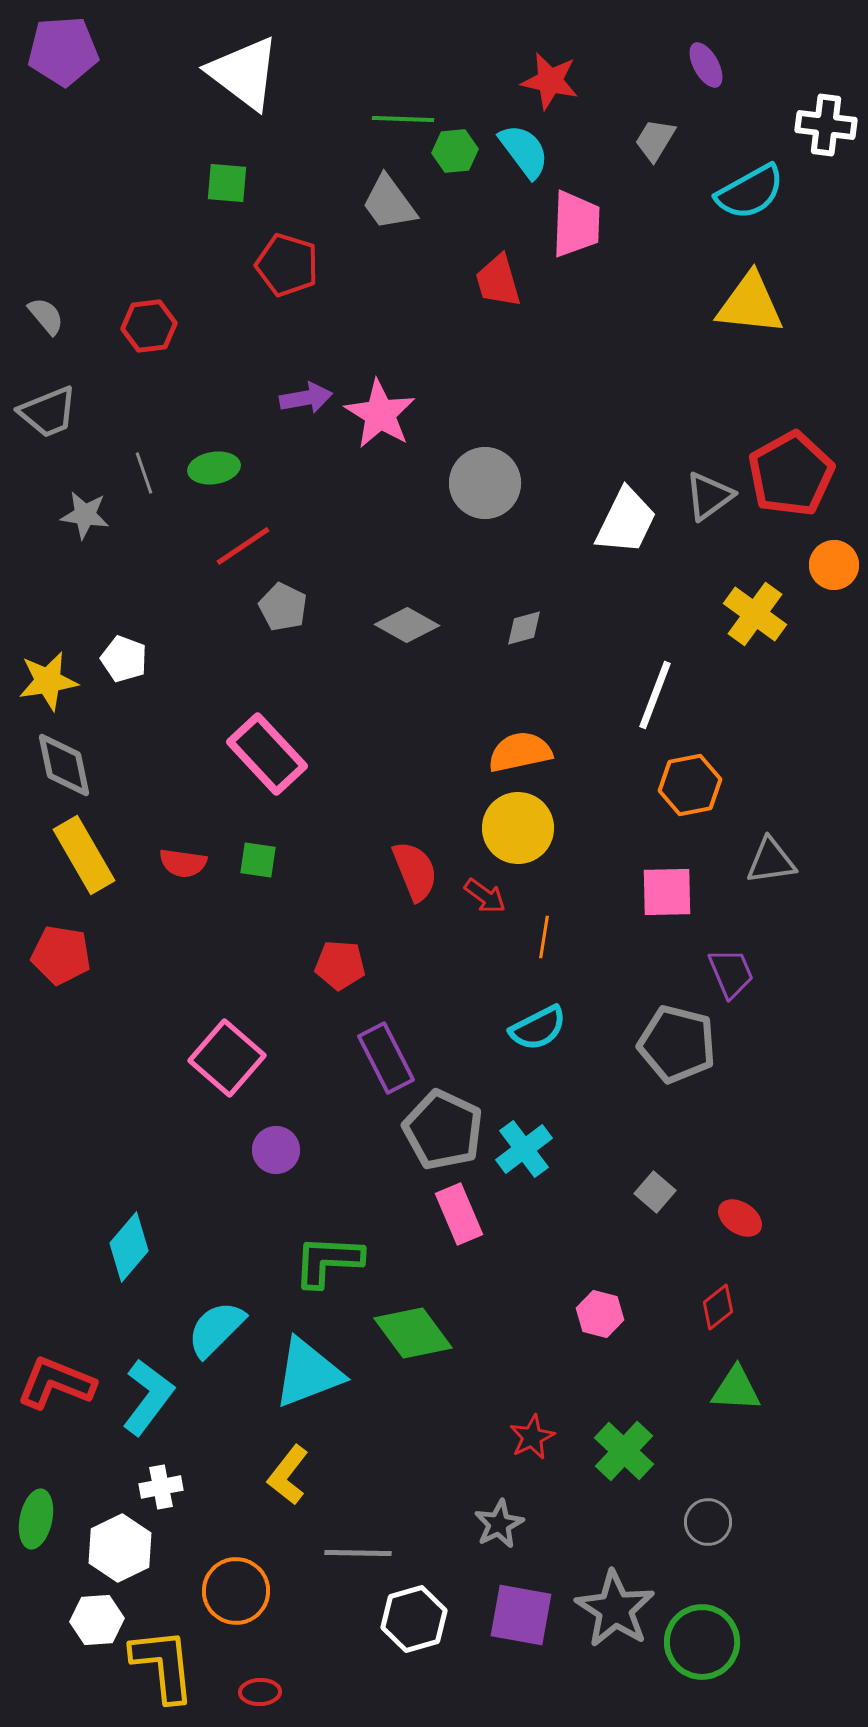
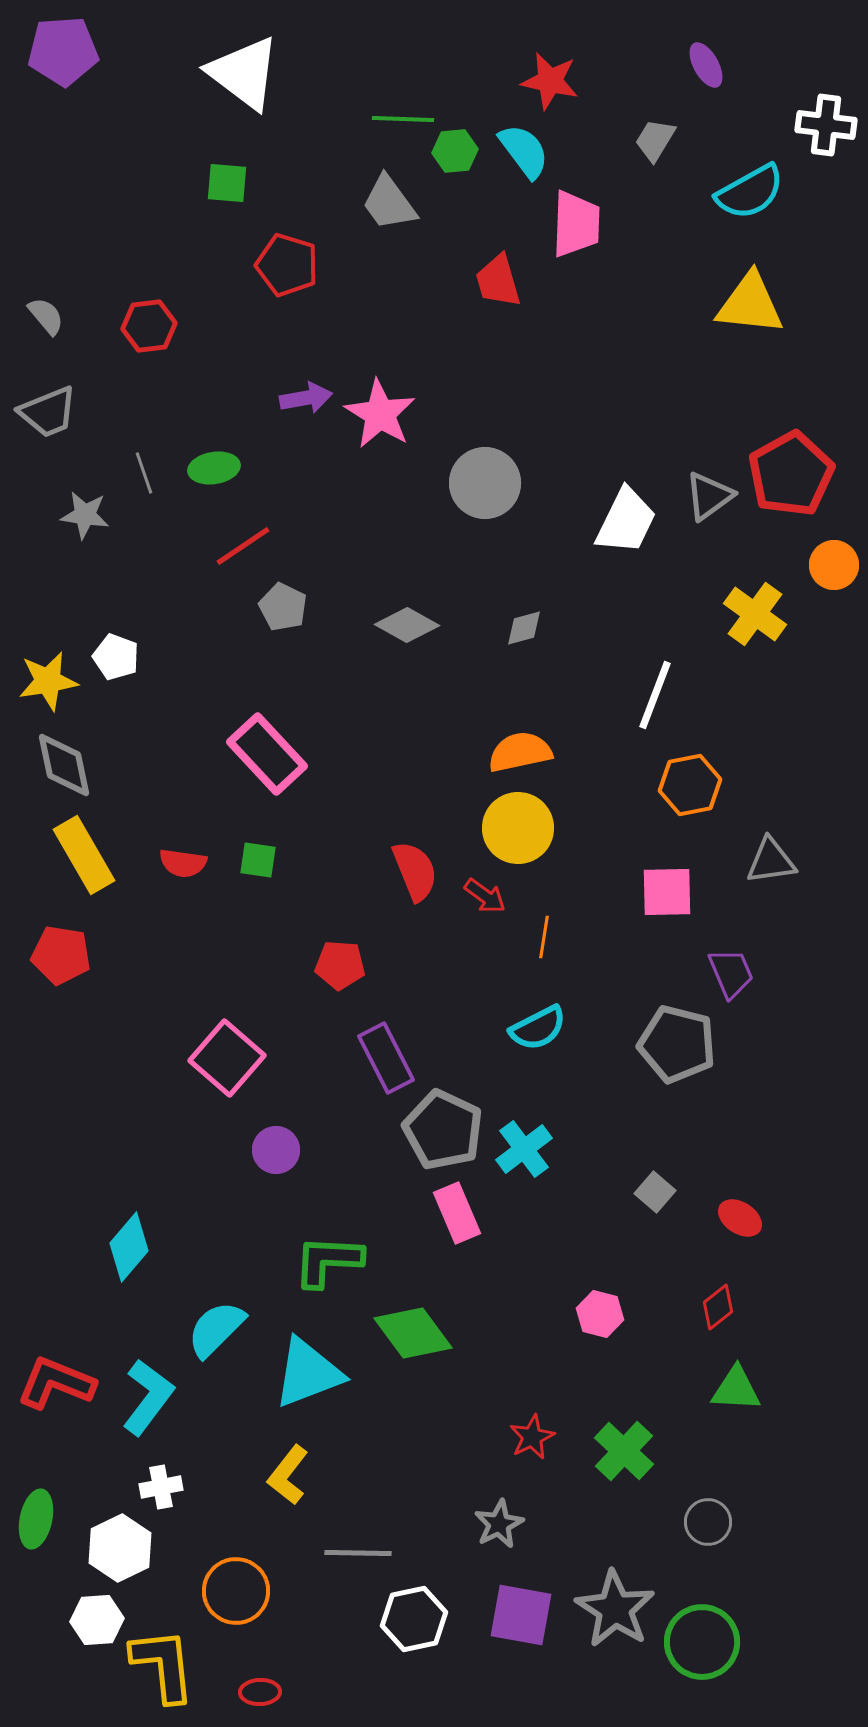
white pentagon at (124, 659): moved 8 px left, 2 px up
pink rectangle at (459, 1214): moved 2 px left, 1 px up
white hexagon at (414, 1619): rotated 4 degrees clockwise
